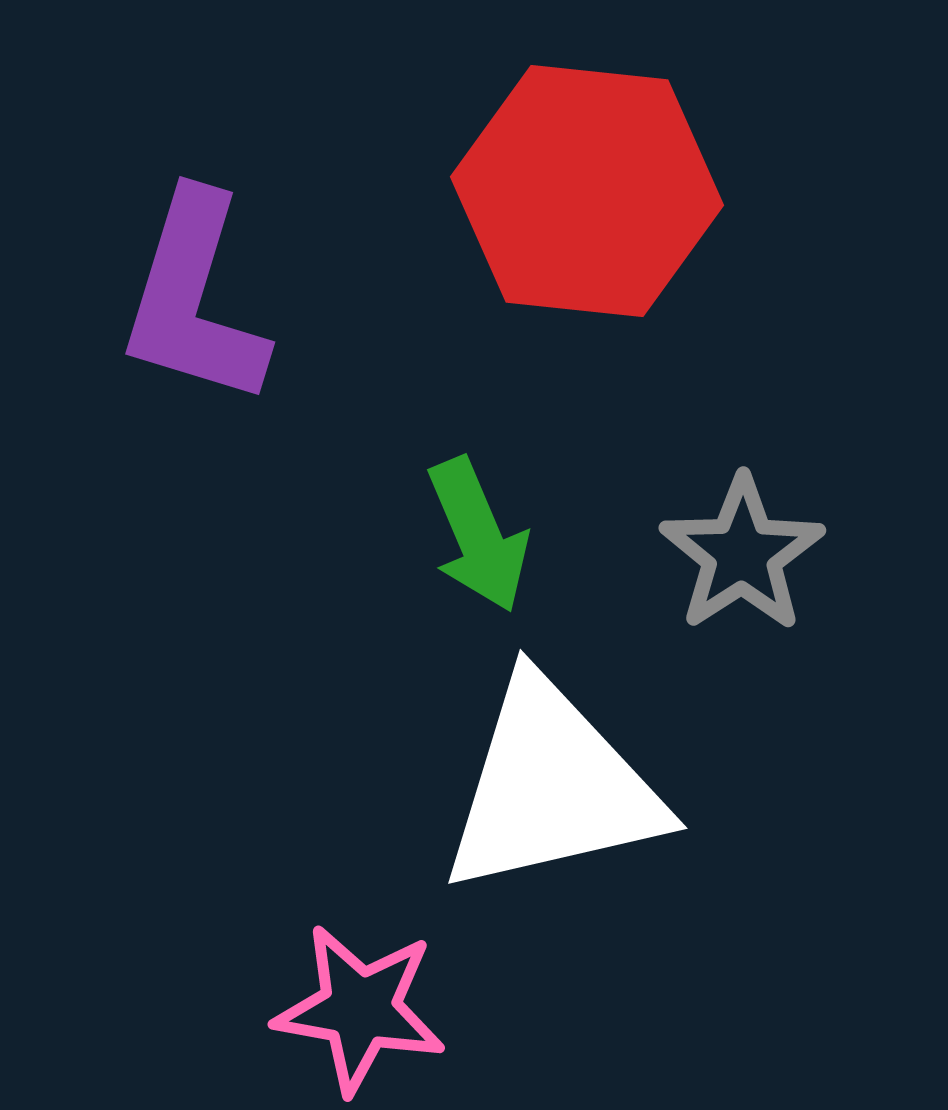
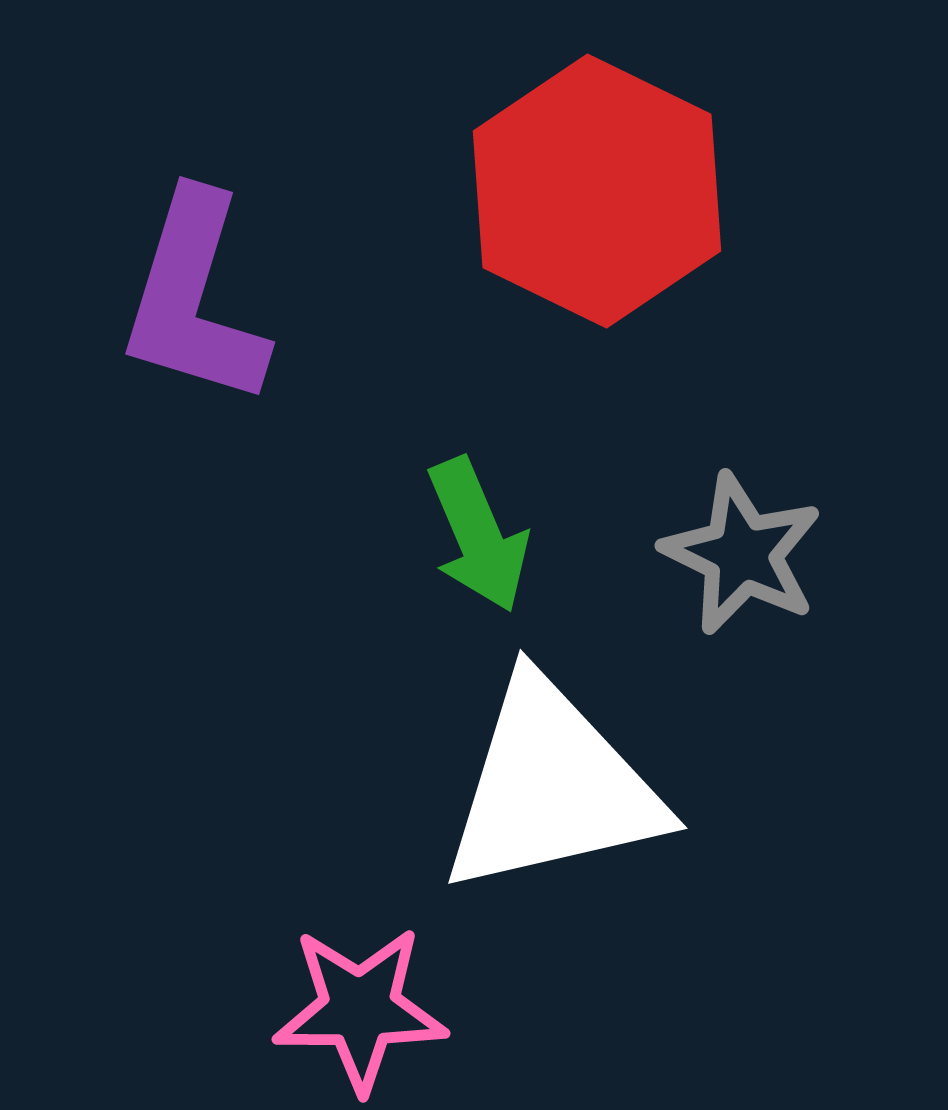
red hexagon: moved 10 px right; rotated 20 degrees clockwise
gray star: rotated 13 degrees counterclockwise
pink star: rotated 10 degrees counterclockwise
